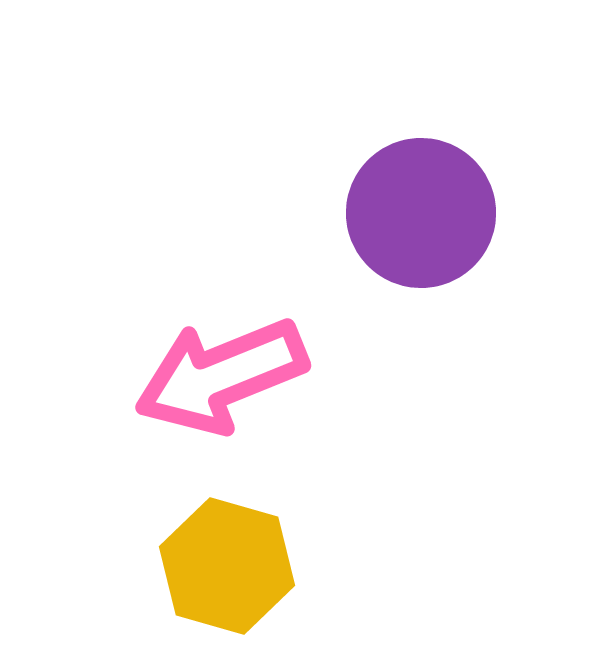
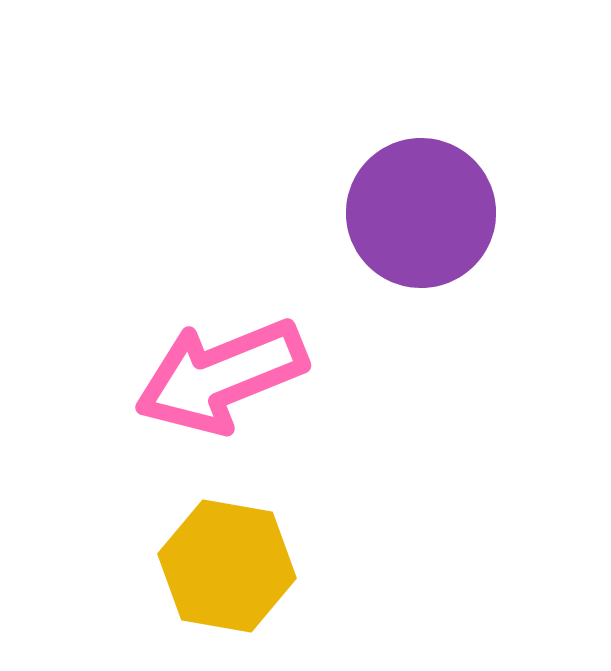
yellow hexagon: rotated 6 degrees counterclockwise
